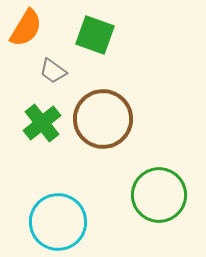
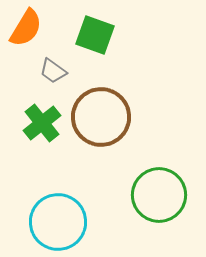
brown circle: moved 2 px left, 2 px up
